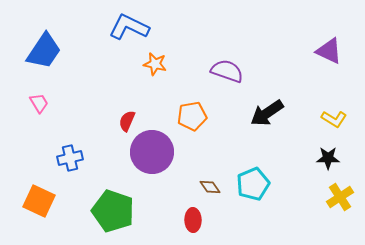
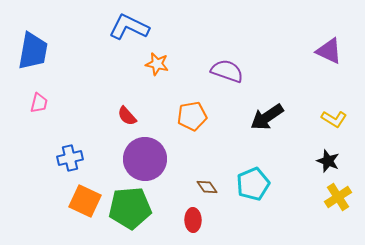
blue trapezoid: moved 11 px left; rotated 24 degrees counterclockwise
orange star: moved 2 px right
pink trapezoid: rotated 45 degrees clockwise
black arrow: moved 4 px down
red semicircle: moved 5 px up; rotated 65 degrees counterclockwise
purple circle: moved 7 px left, 7 px down
black star: moved 3 px down; rotated 20 degrees clockwise
brown diamond: moved 3 px left
yellow cross: moved 2 px left
orange square: moved 46 px right
green pentagon: moved 17 px right, 3 px up; rotated 24 degrees counterclockwise
